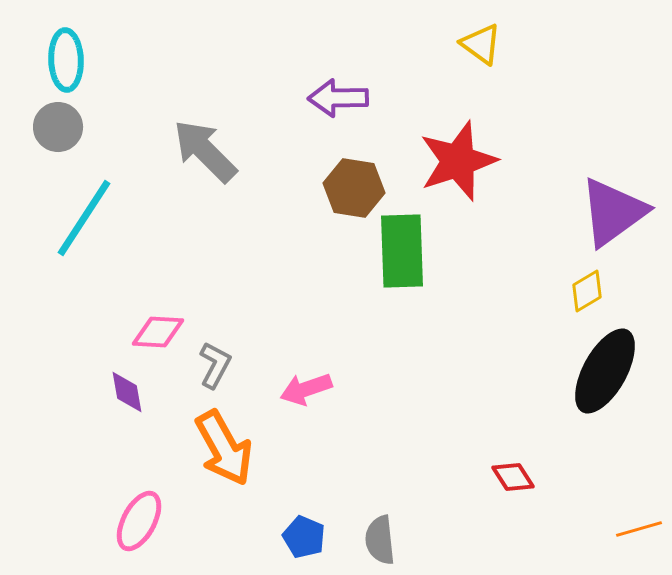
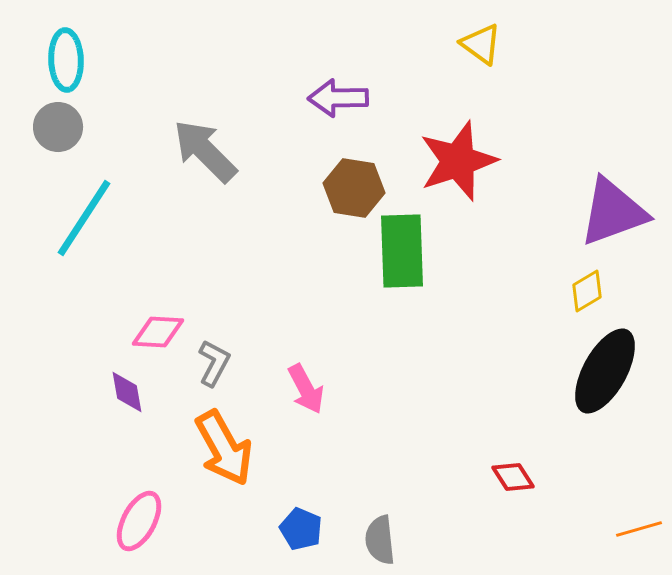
purple triangle: rotated 16 degrees clockwise
gray L-shape: moved 1 px left, 2 px up
pink arrow: rotated 99 degrees counterclockwise
blue pentagon: moved 3 px left, 8 px up
